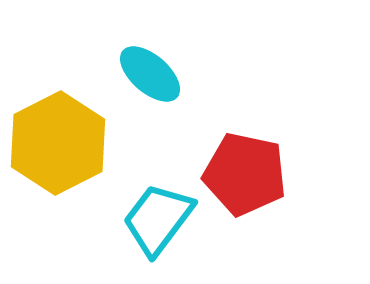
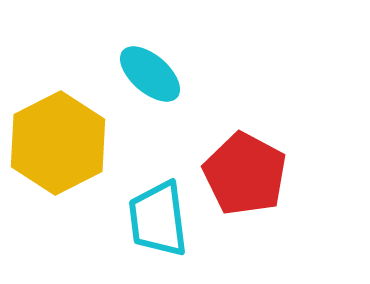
red pentagon: rotated 16 degrees clockwise
cyan trapezoid: rotated 44 degrees counterclockwise
